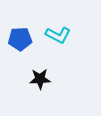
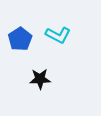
blue pentagon: rotated 30 degrees counterclockwise
